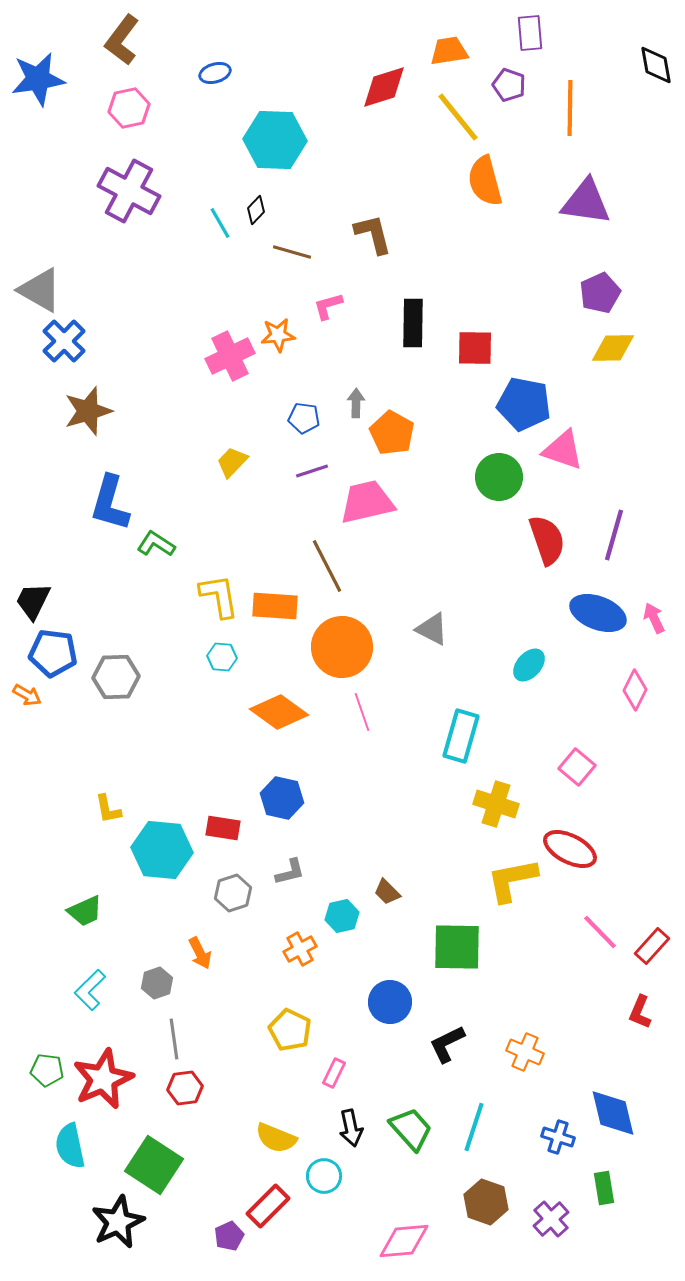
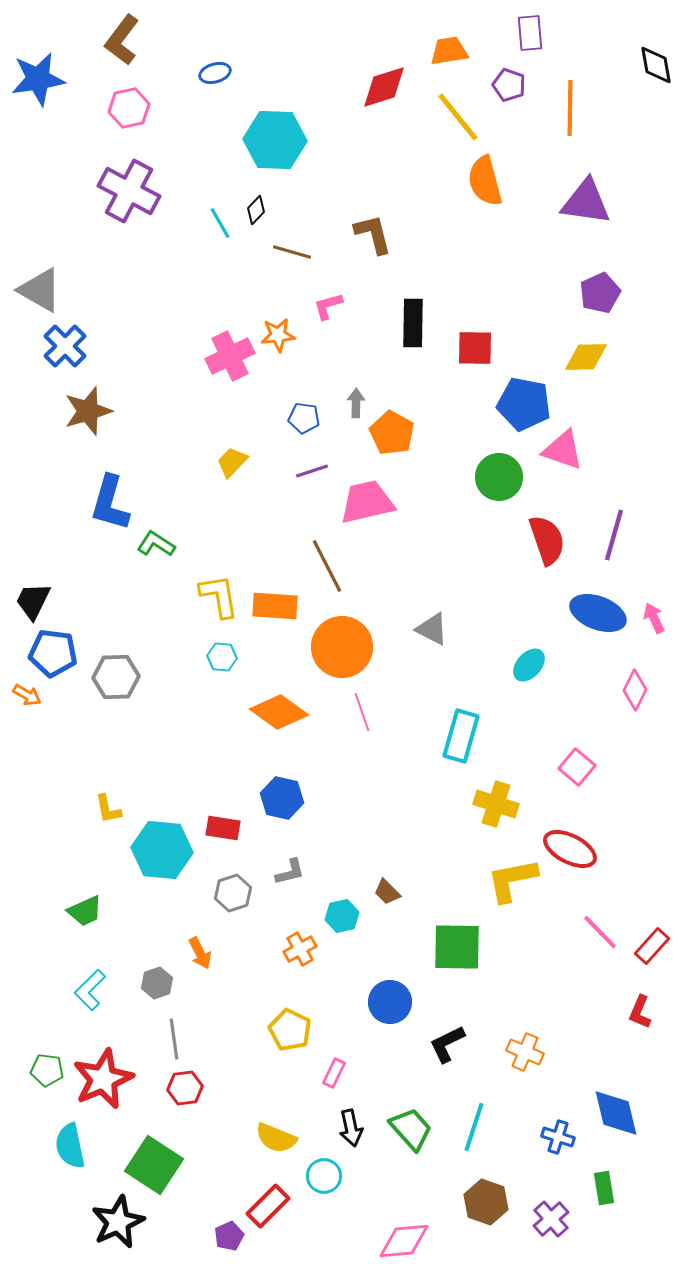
blue cross at (64, 341): moved 1 px right, 5 px down
yellow diamond at (613, 348): moved 27 px left, 9 px down
blue diamond at (613, 1113): moved 3 px right
